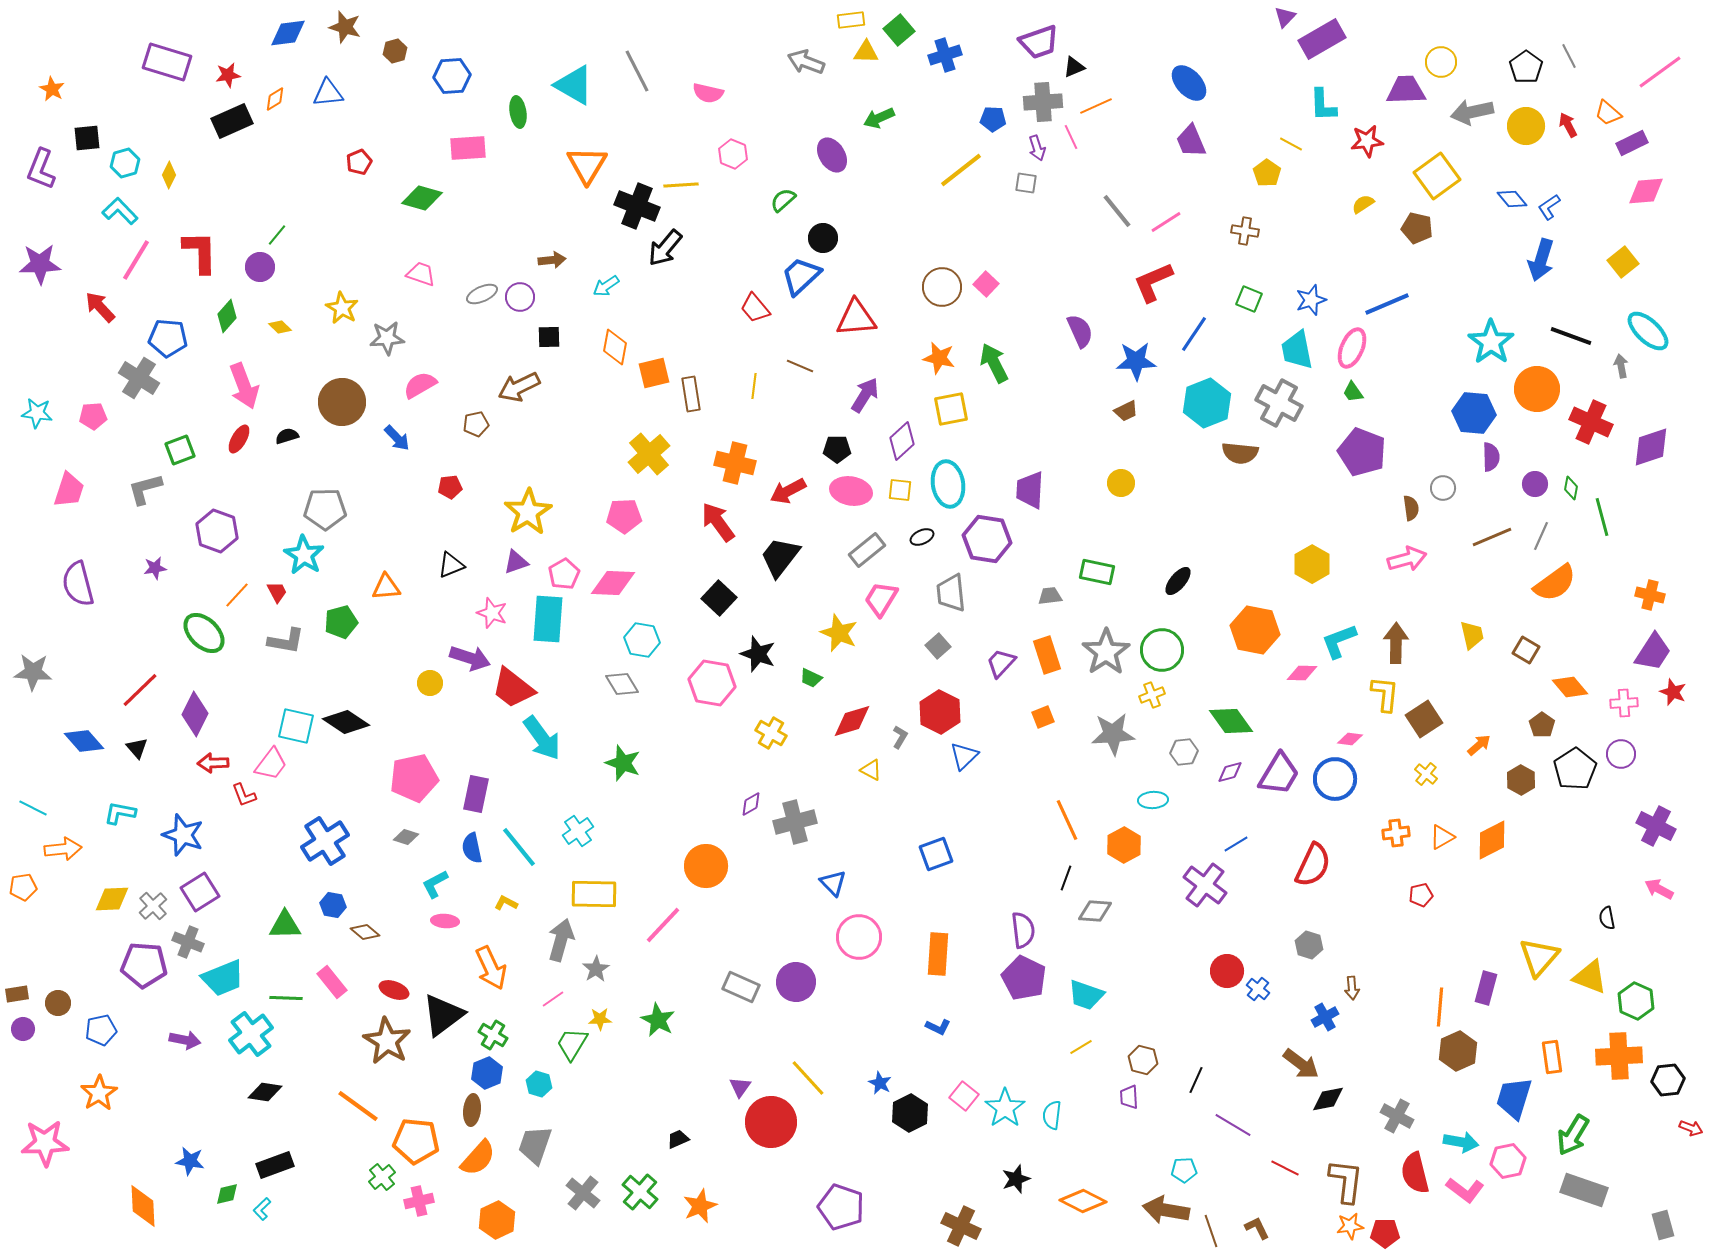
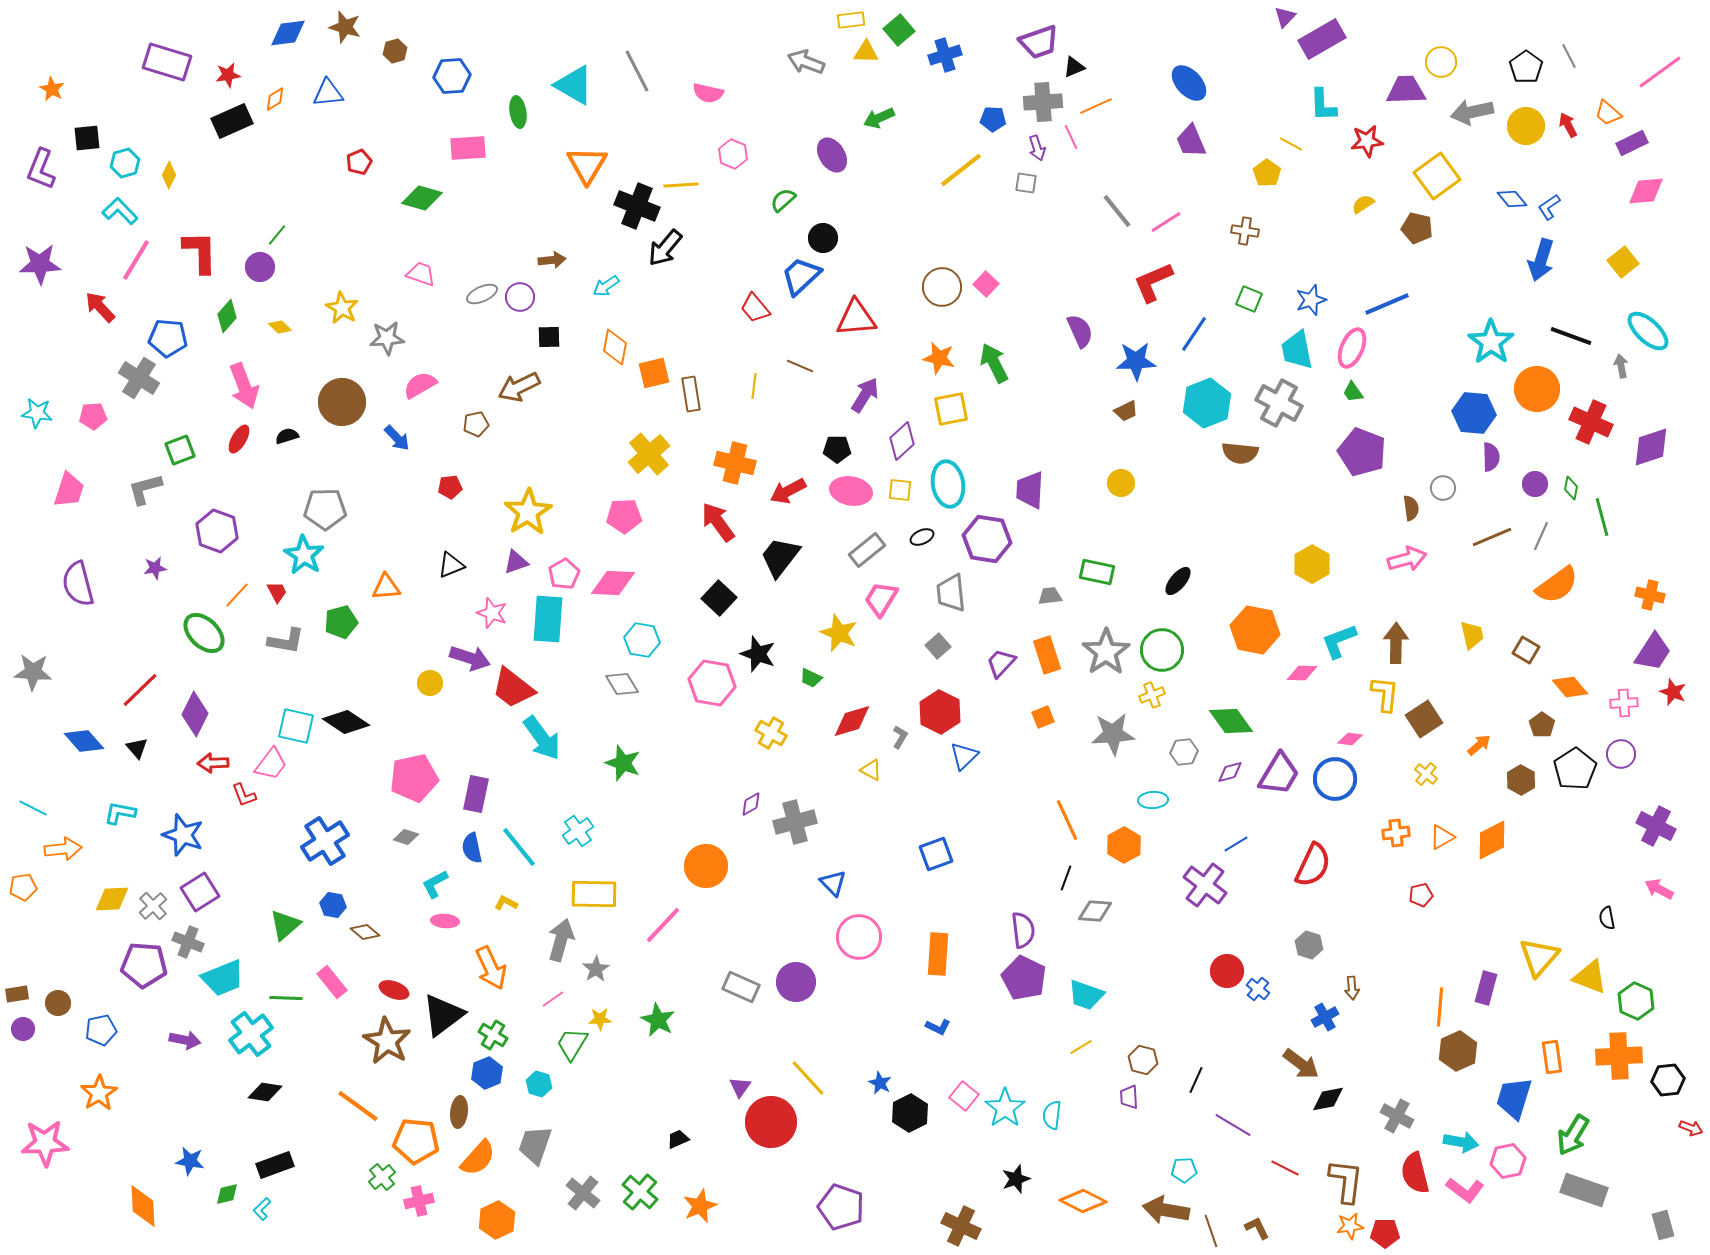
orange semicircle at (1555, 583): moved 2 px right, 2 px down
green triangle at (285, 925): rotated 40 degrees counterclockwise
brown ellipse at (472, 1110): moved 13 px left, 2 px down
